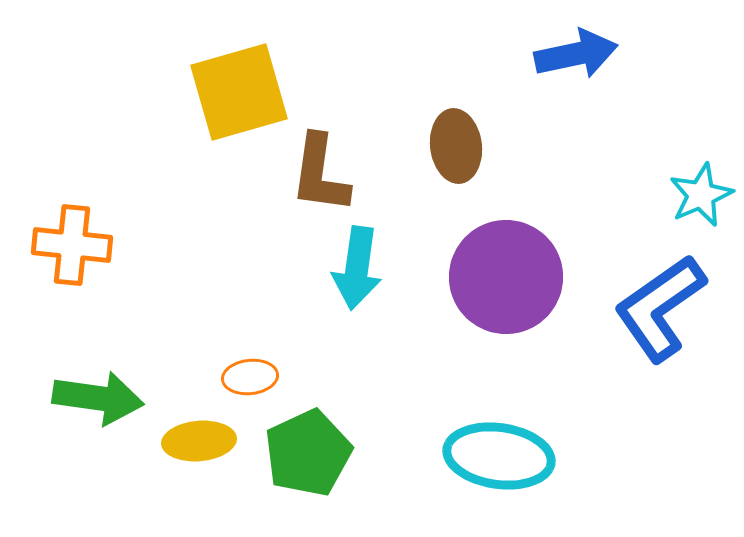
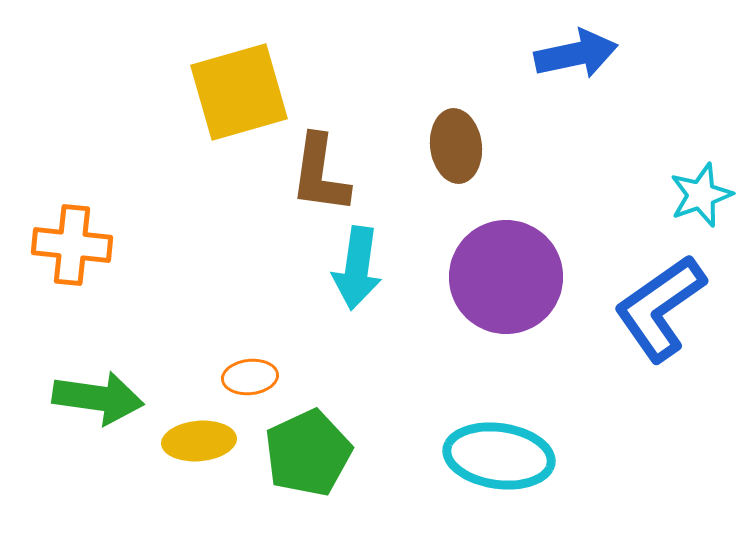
cyan star: rotated 4 degrees clockwise
